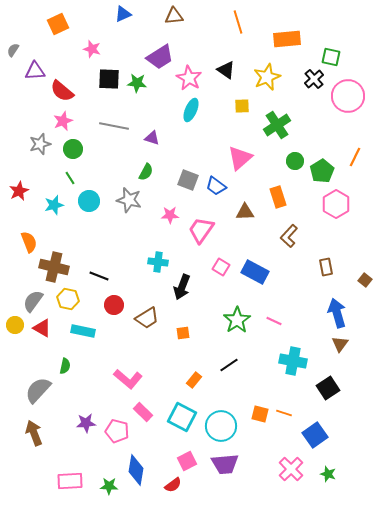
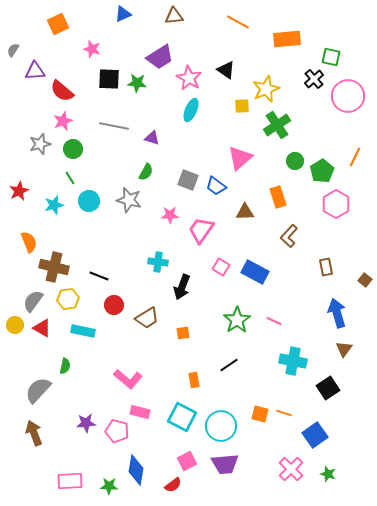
orange line at (238, 22): rotated 45 degrees counterclockwise
yellow star at (267, 77): moved 1 px left, 12 px down
yellow hexagon at (68, 299): rotated 20 degrees counterclockwise
brown triangle at (340, 344): moved 4 px right, 5 px down
orange rectangle at (194, 380): rotated 49 degrees counterclockwise
pink rectangle at (143, 412): moved 3 px left; rotated 30 degrees counterclockwise
